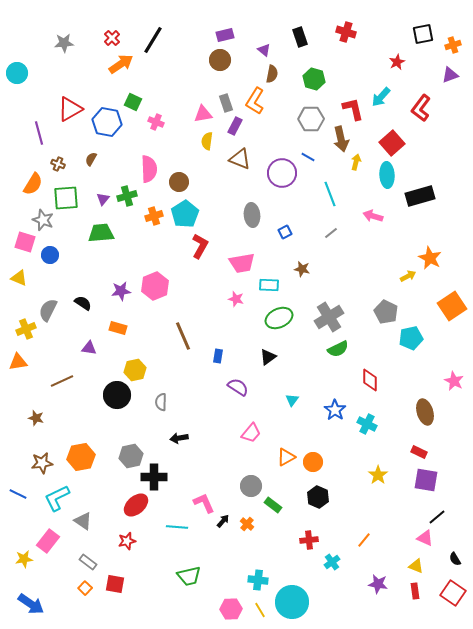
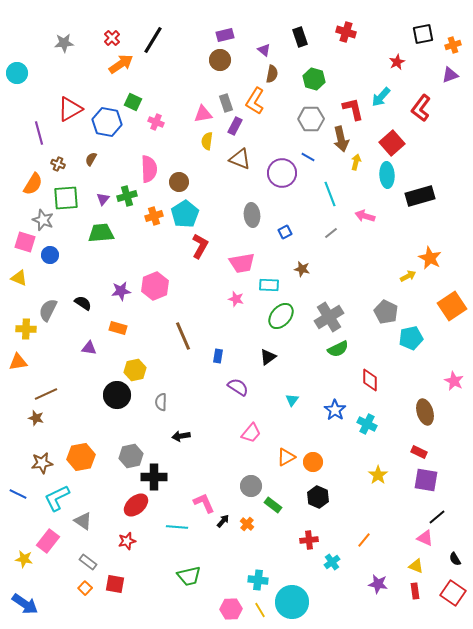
pink arrow at (373, 216): moved 8 px left
green ellipse at (279, 318): moved 2 px right, 2 px up; rotated 24 degrees counterclockwise
yellow cross at (26, 329): rotated 24 degrees clockwise
brown line at (62, 381): moved 16 px left, 13 px down
black arrow at (179, 438): moved 2 px right, 2 px up
yellow star at (24, 559): rotated 18 degrees clockwise
blue arrow at (31, 604): moved 6 px left
